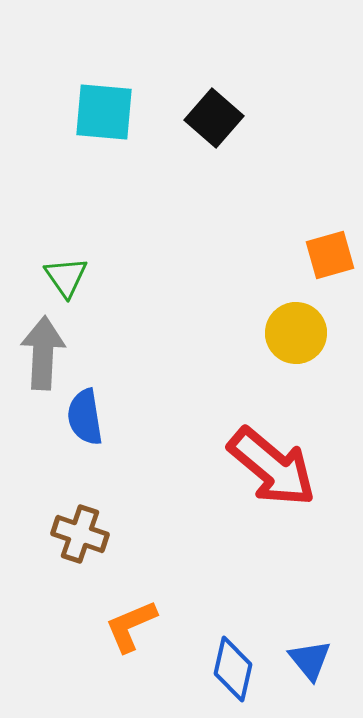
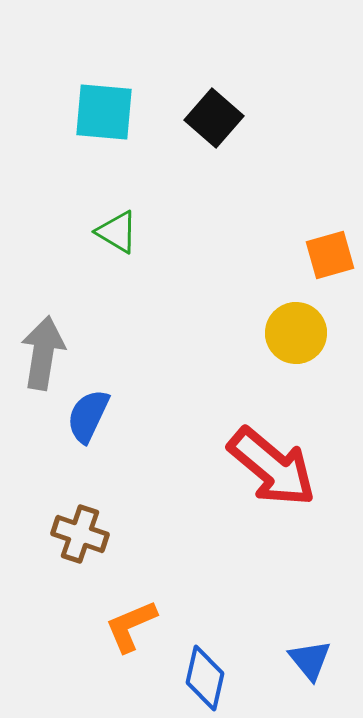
green triangle: moved 51 px right, 45 px up; rotated 24 degrees counterclockwise
gray arrow: rotated 6 degrees clockwise
blue semicircle: moved 3 px right, 1 px up; rotated 34 degrees clockwise
blue diamond: moved 28 px left, 9 px down
